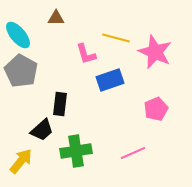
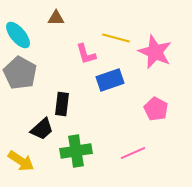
gray pentagon: moved 1 px left, 2 px down
black rectangle: moved 2 px right
pink pentagon: rotated 20 degrees counterclockwise
black trapezoid: moved 1 px up
yellow arrow: rotated 84 degrees clockwise
